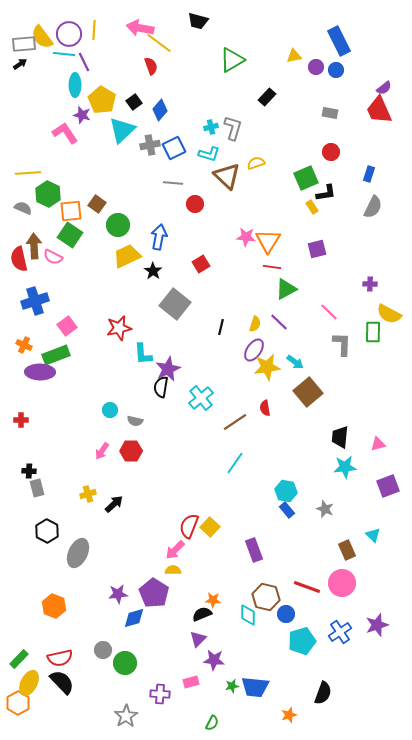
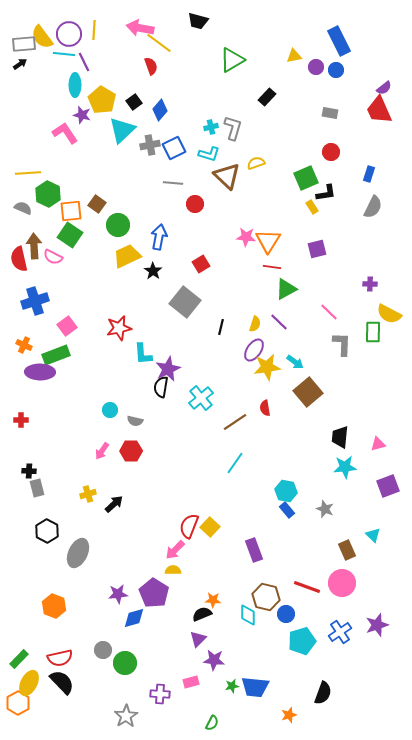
gray square at (175, 304): moved 10 px right, 2 px up
